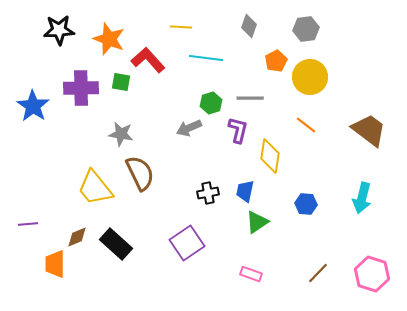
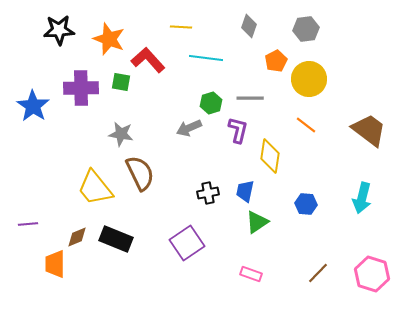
yellow circle: moved 1 px left, 2 px down
black rectangle: moved 5 px up; rotated 20 degrees counterclockwise
